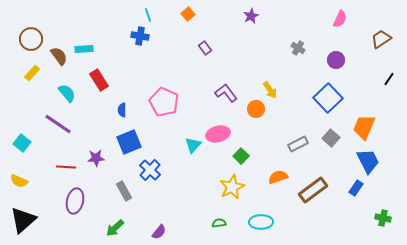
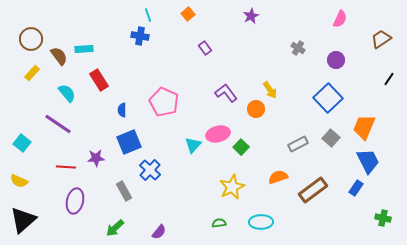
green square at (241, 156): moved 9 px up
